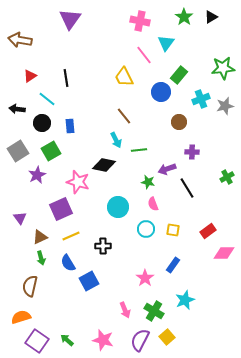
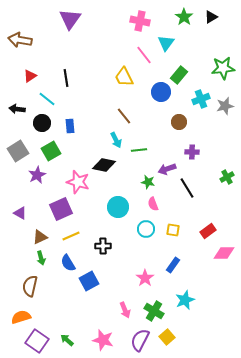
purple triangle at (20, 218): moved 5 px up; rotated 24 degrees counterclockwise
